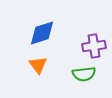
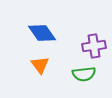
blue diamond: rotated 72 degrees clockwise
orange triangle: moved 2 px right
